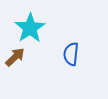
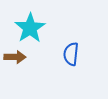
brown arrow: rotated 45 degrees clockwise
